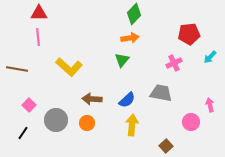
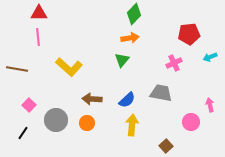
cyan arrow: rotated 24 degrees clockwise
